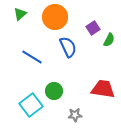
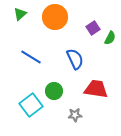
green semicircle: moved 1 px right, 2 px up
blue semicircle: moved 7 px right, 12 px down
blue line: moved 1 px left
red trapezoid: moved 7 px left
